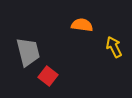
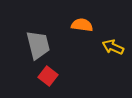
yellow arrow: moved 1 px left; rotated 40 degrees counterclockwise
gray trapezoid: moved 10 px right, 7 px up
